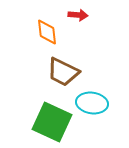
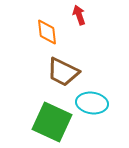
red arrow: moved 1 px right; rotated 114 degrees counterclockwise
